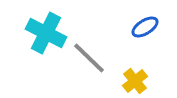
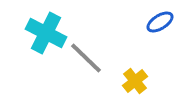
blue ellipse: moved 15 px right, 5 px up
gray line: moved 3 px left
